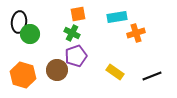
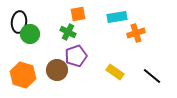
green cross: moved 4 px left, 1 px up
black line: rotated 60 degrees clockwise
